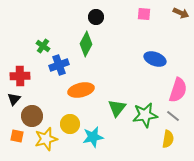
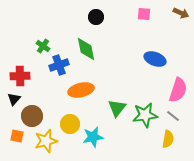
green diamond: moved 5 px down; rotated 40 degrees counterclockwise
yellow star: moved 2 px down
